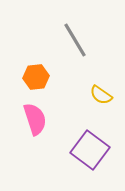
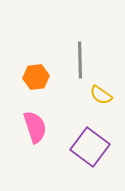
gray line: moved 5 px right, 20 px down; rotated 30 degrees clockwise
pink semicircle: moved 8 px down
purple square: moved 3 px up
